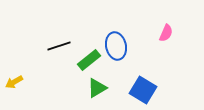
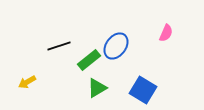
blue ellipse: rotated 48 degrees clockwise
yellow arrow: moved 13 px right
